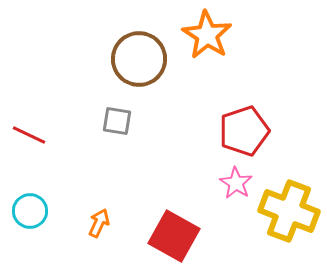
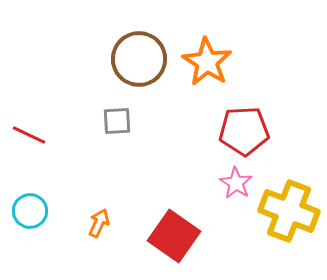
orange star: moved 27 px down
gray square: rotated 12 degrees counterclockwise
red pentagon: rotated 15 degrees clockwise
red square: rotated 6 degrees clockwise
